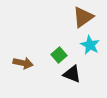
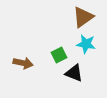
cyan star: moved 4 px left, 1 px up; rotated 18 degrees counterclockwise
green square: rotated 14 degrees clockwise
black triangle: moved 2 px right, 1 px up
